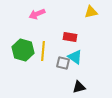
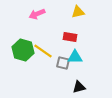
yellow triangle: moved 13 px left
yellow line: rotated 60 degrees counterclockwise
cyan triangle: rotated 35 degrees counterclockwise
